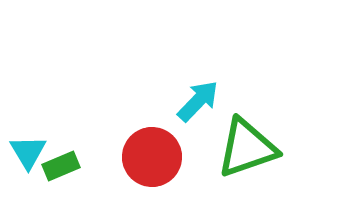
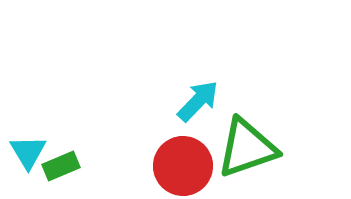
red circle: moved 31 px right, 9 px down
